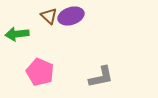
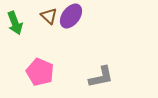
purple ellipse: rotated 35 degrees counterclockwise
green arrow: moved 2 px left, 11 px up; rotated 105 degrees counterclockwise
